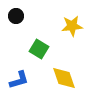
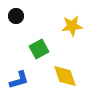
green square: rotated 30 degrees clockwise
yellow diamond: moved 1 px right, 2 px up
